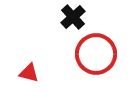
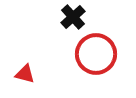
red triangle: moved 4 px left, 1 px down
